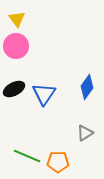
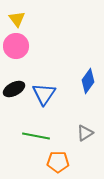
blue diamond: moved 1 px right, 6 px up
green line: moved 9 px right, 20 px up; rotated 12 degrees counterclockwise
